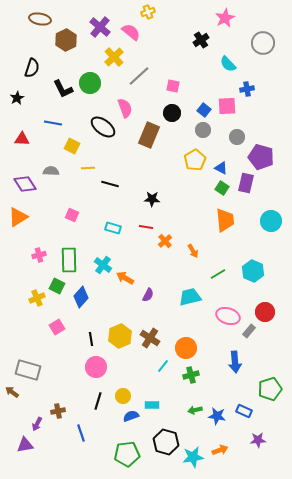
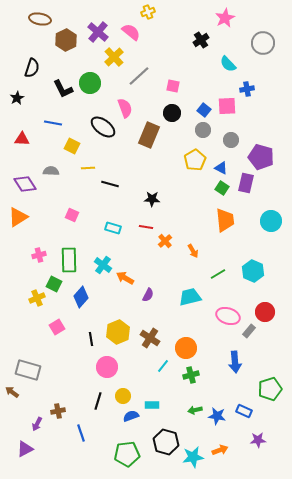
purple cross at (100, 27): moved 2 px left, 5 px down
gray circle at (237, 137): moved 6 px left, 3 px down
green square at (57, 286): moved 3 px left, 2 px up
yellow hexagon at (120, 336): moved 2 px left, 4 px up
pink circle at (96, 367): moved 11 px right
purple triangle at (25, 445): moved 4 px down; rotated 18 degrees counterclockwise
